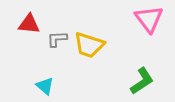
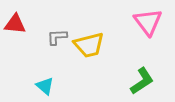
pink triangle: moved 1 px left, 3 px down
red triangle: moved 14 px left
gray L-shape: moved 2 px up
yellow trapezoid: rotated 32 degrees counterclockwise
